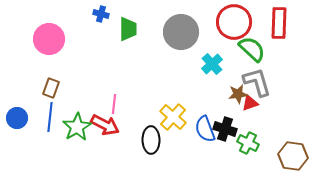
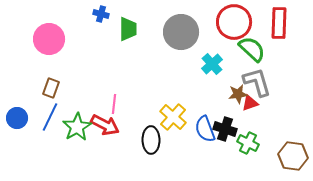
blue line: rotated 20 degrees clockwise
